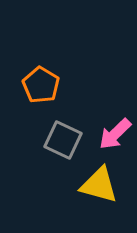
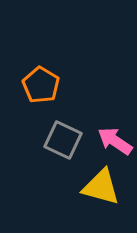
pink arrow: moved 7 px down; rotated 78 degrees clockwise
yellow triangle: moved 2 px right, 2 px down
